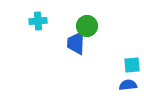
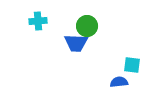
blue trapezoid: rotated 90 degrees counterclockwise
cyan square: rotated 12 degrees clockwise
blue semicircle: moved 9 px left, 3 px up
